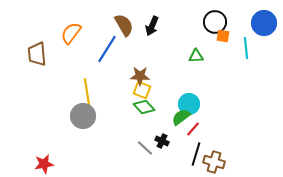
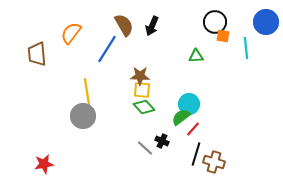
blue circle: moved 2 px right, 1 px up
yellow square: rotated 18 degrees counterclockwise
